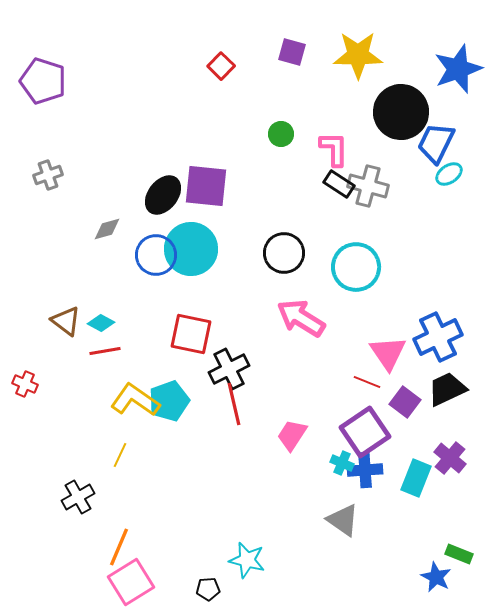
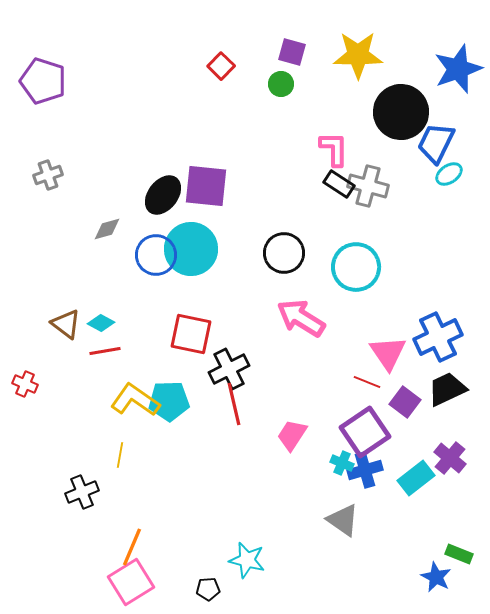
green circle at (281, 134): moved 50 px up
brown triangle at (66, 321): moved 3 px down
cyan pentagon at (169, 401): rotated 18 degrees clockwise
yellow line at (120, 455): rotated 15 degrees counterclockwise
blue cross at (365, 470): rotated 12 degrees counterclockwise
cyan rectangle at (416, 478): rotated 30 degrees clockwise
black cross at (78, 497): moved 4 px right, 5 px up; rotated 8 degrees clockwise
orange line at (119, 547): moved 13 px right
